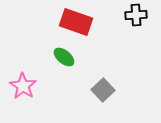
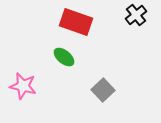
black cross: rotated 35 degrees counterclockwise
pink star: rotated 20 degrees counterclockwise
